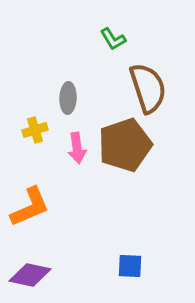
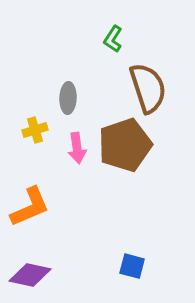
green L-shape: rotated 64 degrees clockwise
blue square: moved 2 px right; rotated 12 degrees clockwise
